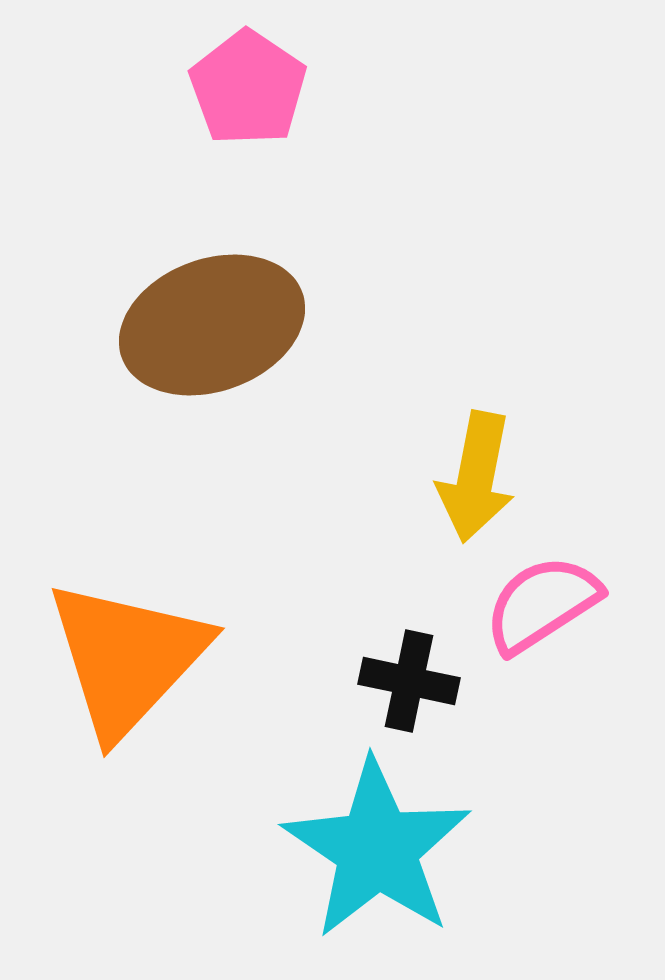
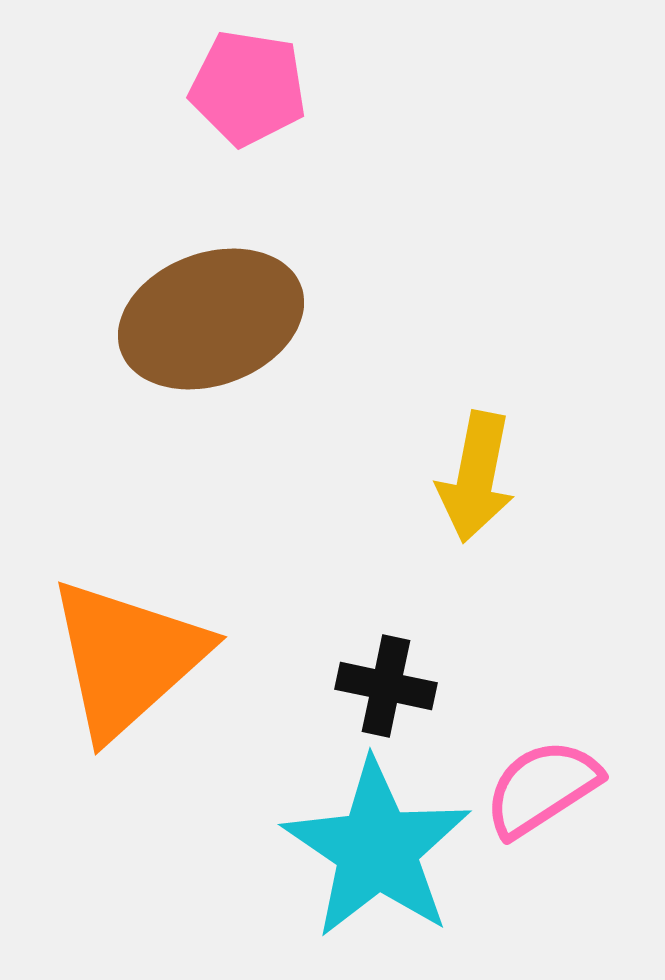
pink pentagon: rotated 25 degrees counterclockwise
brown ellipse: moved 1 px left, 6 px up
pink semicircle: moved 184 px down
orange triangle: rotated 5 degrees clockwise
black cross: moved 23 px left, 5 px down
